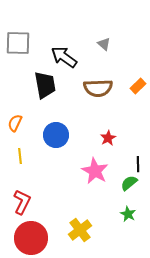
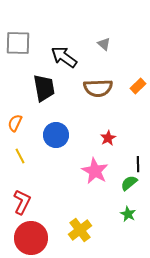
black trapezoid: moved 1 px left, 3 px down
yellow line: rotated 21 degrees counterclockwise
